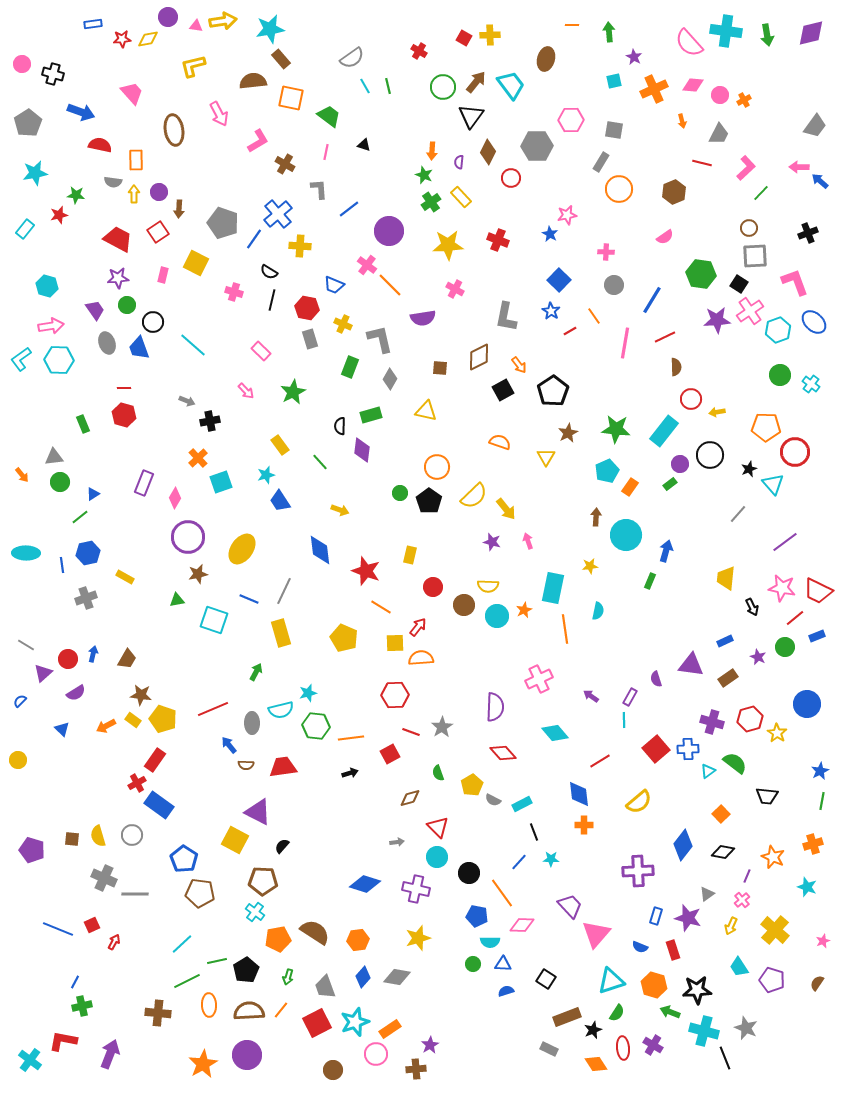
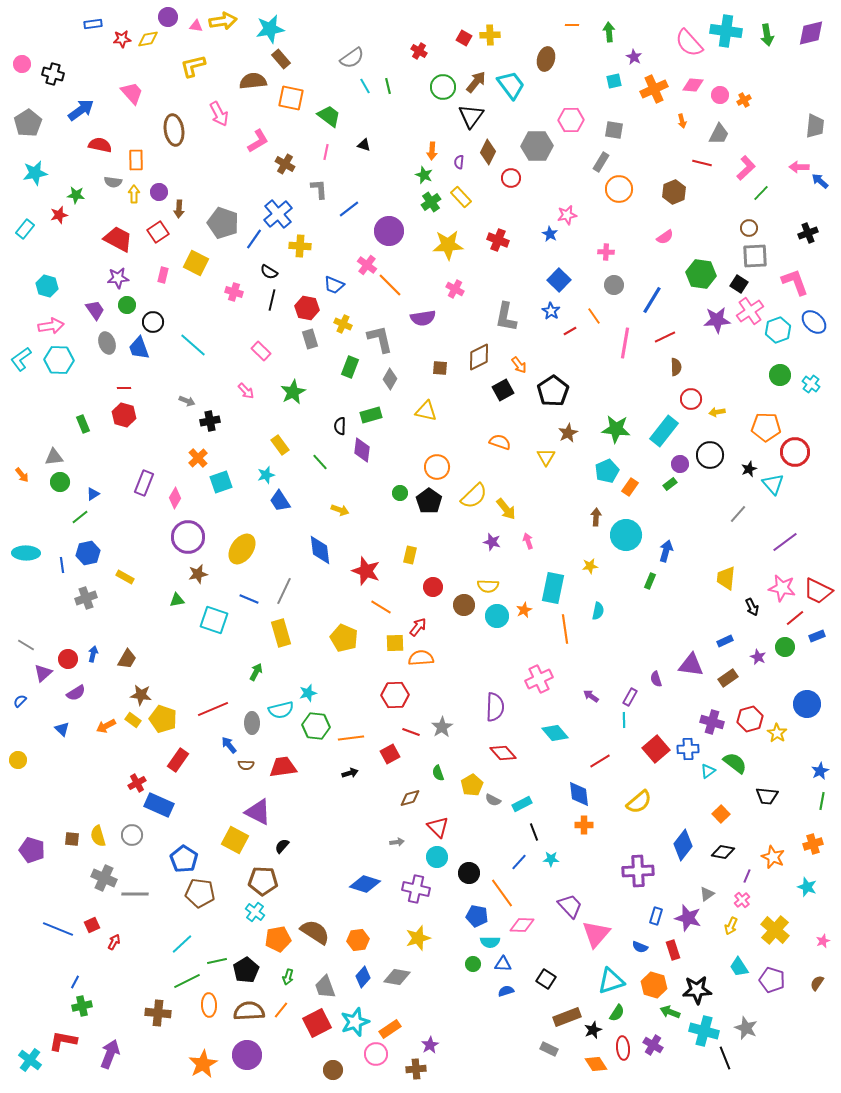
blue arrow at (81, 112): moved 2 px up; rotated 56 degrees counterclockwise
gray trapezoid at (815, 126): rotated 30 degrees counterclockwise
red rectangle at (155, 760): moved 23 px right
blue rectangle at (159, 805): rotated 12 degrees counterclockwise
